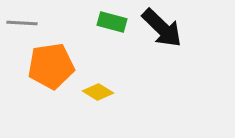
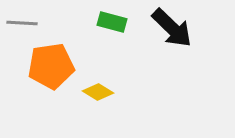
black arrow: moved 10 px right
